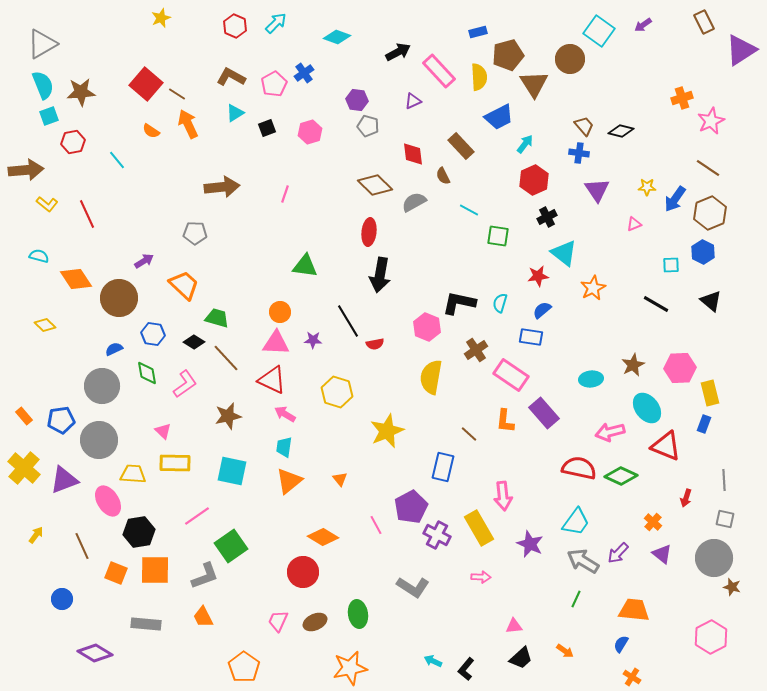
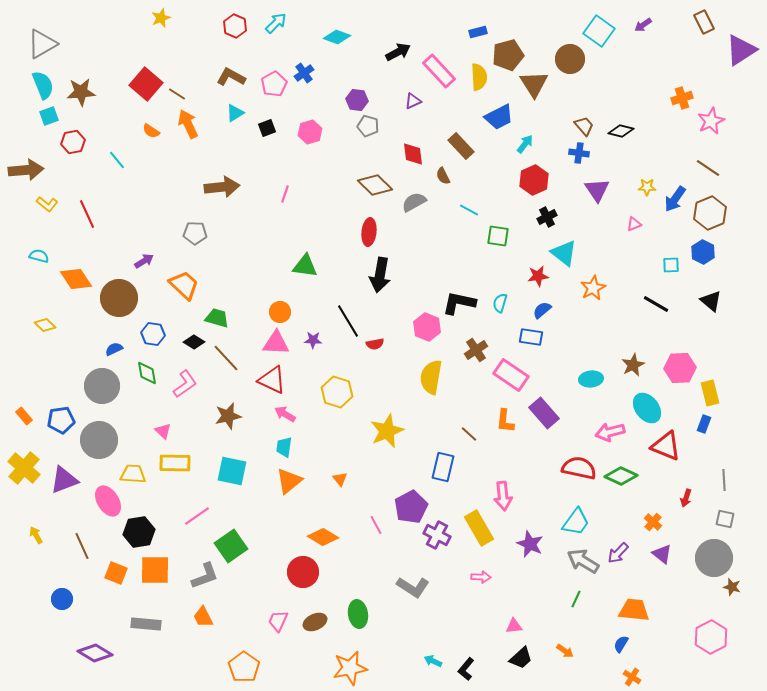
yellow arrow at (36, 535): rotated 66 degrees counterclockwise
